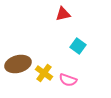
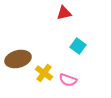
red triangle: moved 1 px right, 1 px up
brown ellipse: moved 5 px up
